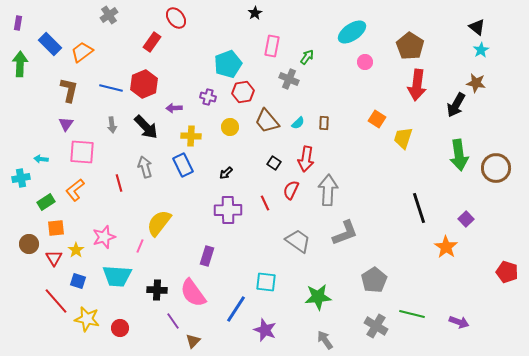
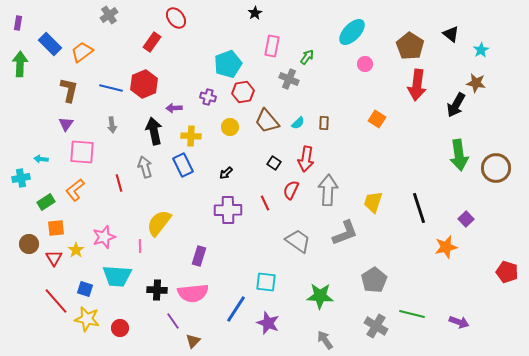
black triangle at (477, 27): moved 26 px left, 7 px down
cyan ellipse at (352, 32): rotated 12 degrees counterclockwise
pink circle at (365, 62): moved 2 px down
black arrow at (146, 127): moved 8 px right, 4 px down; rotated 148 degrees counterclockwise
yellow trapezoid at (403, 138): moved 30 px left, 64 px down
pink line at (140, 246): rotated 24 degrees counterclockwise
orange star at (446, 247): rotated 25 degrees clockwise
purple rectangle at (207, 256): moved 8 px left
blue square at (78, 281): moved 7 px right, 8 px down
pink semicircle at (193, 293): rotated 60 degrees counterclockwise
green star at (318, 297): moved 2 px right, 1 px up; rotated 8 degrees clockwise
purple star at (265, 330): moved 3 px right, 7 px up
